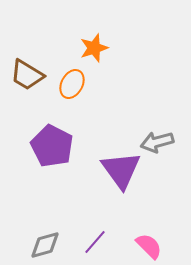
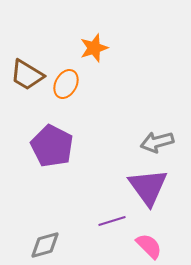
orange ellipse: moved 6 px left
purple triangle: moved 27 px right, 17 px down
purple line: moved 17 px right, 21 px up; rotated 32 degrees clockwise
